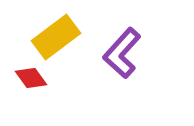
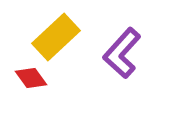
yellow rectangle: rotated 6 degrees counterclockwise
